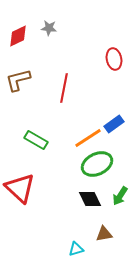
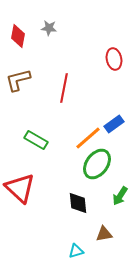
red diamond: rotated 55 degrees counterclockwise
orange line: rotated 8 degrees counterclockwise
green ellipse: rotated 28 degrees counterclockwise
black diamond: moved 12 px left, 4 px down; rotated 20 degrees clockwise
cyan triangle: moved 2 px down
